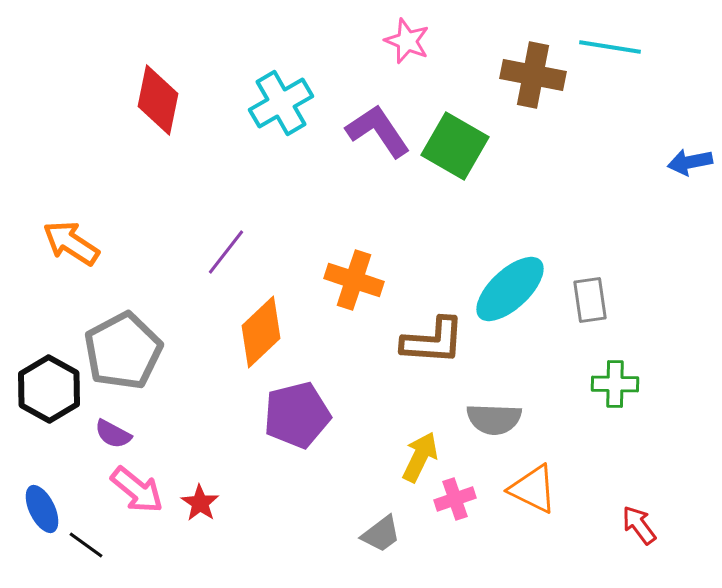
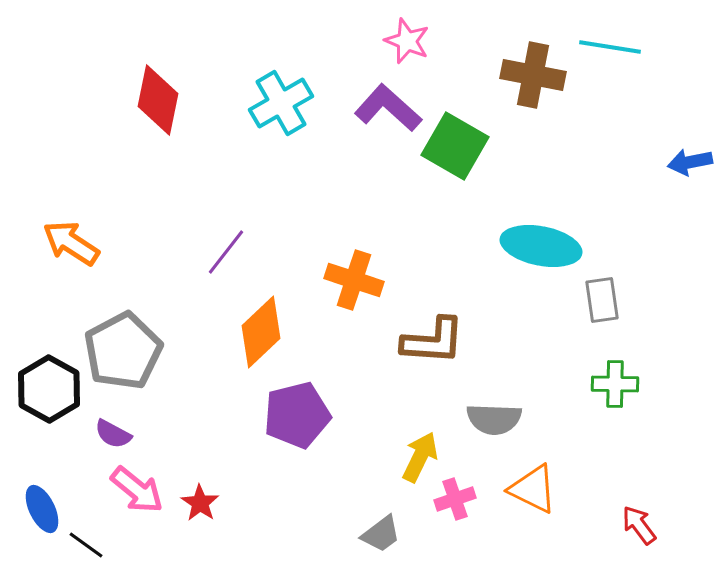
purple L-shape: moved 10 px right, 23 px up; rotated 14 degrees counterclockwise
cyan ellipse: moved 31 px right, 43 px up; rotated 54 degrees clockwise
gray rectangle: moved 12 px right
